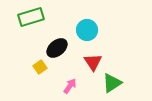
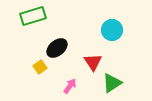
green rectangle: moved 2 px right, 1 px up
cyan circle: moved 25 px right
